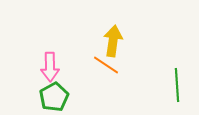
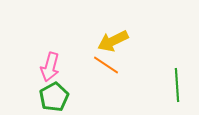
yellow arrow: rotated 124 degrees counterclockwise
pink arrow: rotated 16 degrees clockwise
